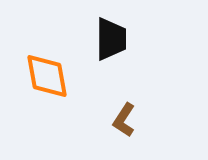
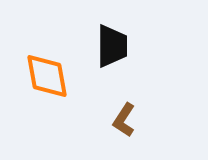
black trapezoid: moved 1 px right, 7 px down
